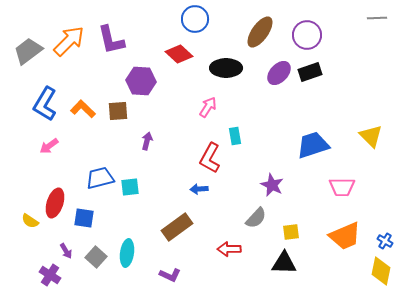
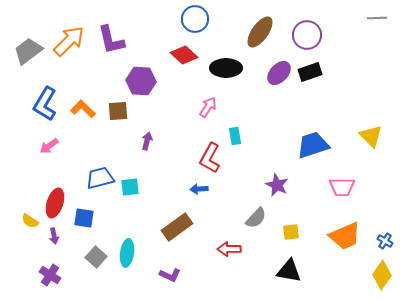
red diamond at (179, 54): moved 5 px right, 1 px down
purple star at (272, 185): moved 5 px right
purple arrow at (66, 251): moved 12 px left, 15 px up; rotated 21 degrees clockwise
black triangle at (284, 263): moved 5 px right, 8 px down; rotated 8 degrees clockwise
yellow diamond at (381, 271): moved 1 px right, 4 px down; rotated 24 degrees clockwise
